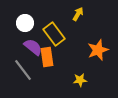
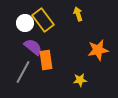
yellow arrow: rotated 48 degrees counterclockwise
yellow rectangle: moved 11 px left, 14 px up
orange star: rotated 10 degrees clockwise
orange rectangle: moved 1 px left, 3 px down
gray line: moved 2 px down; rotated 65 degrees clockwise
